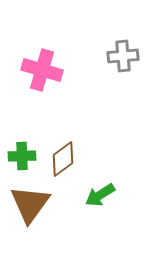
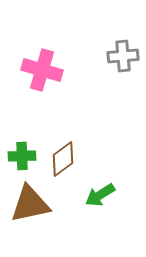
brown triangle: rotated 42 degrees clockwise
